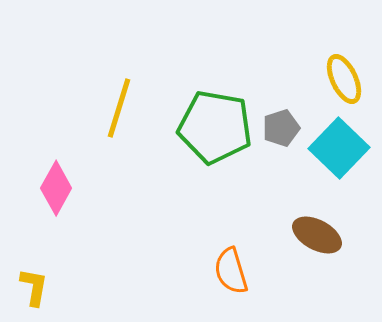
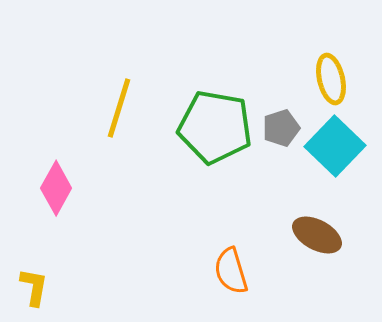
yellow ellipse: moved 13 px left; rotated 12 degrees clockwise
cyan square: moved 4 px left, 2 px up
